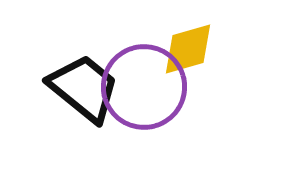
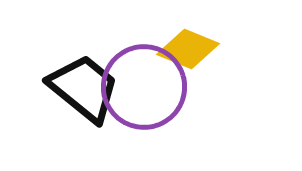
yellow diamond: rotated 38 degrees clockwise
